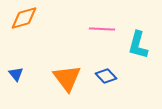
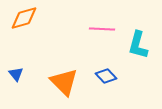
orange triangle: moved 3 px left, 4 px down; rotated 8 degrees counterclockwise
